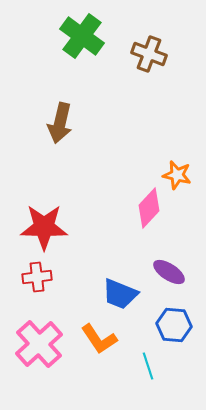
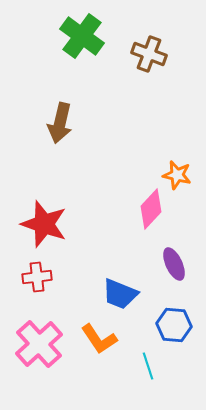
pink diamond: moved 2 px right, 1 px down
red star: moved 3 px up; rotated 18 degrees clockwise
purple ellipse: moved 5 px right, 8 px up; rotated 32 degrees clockwise
